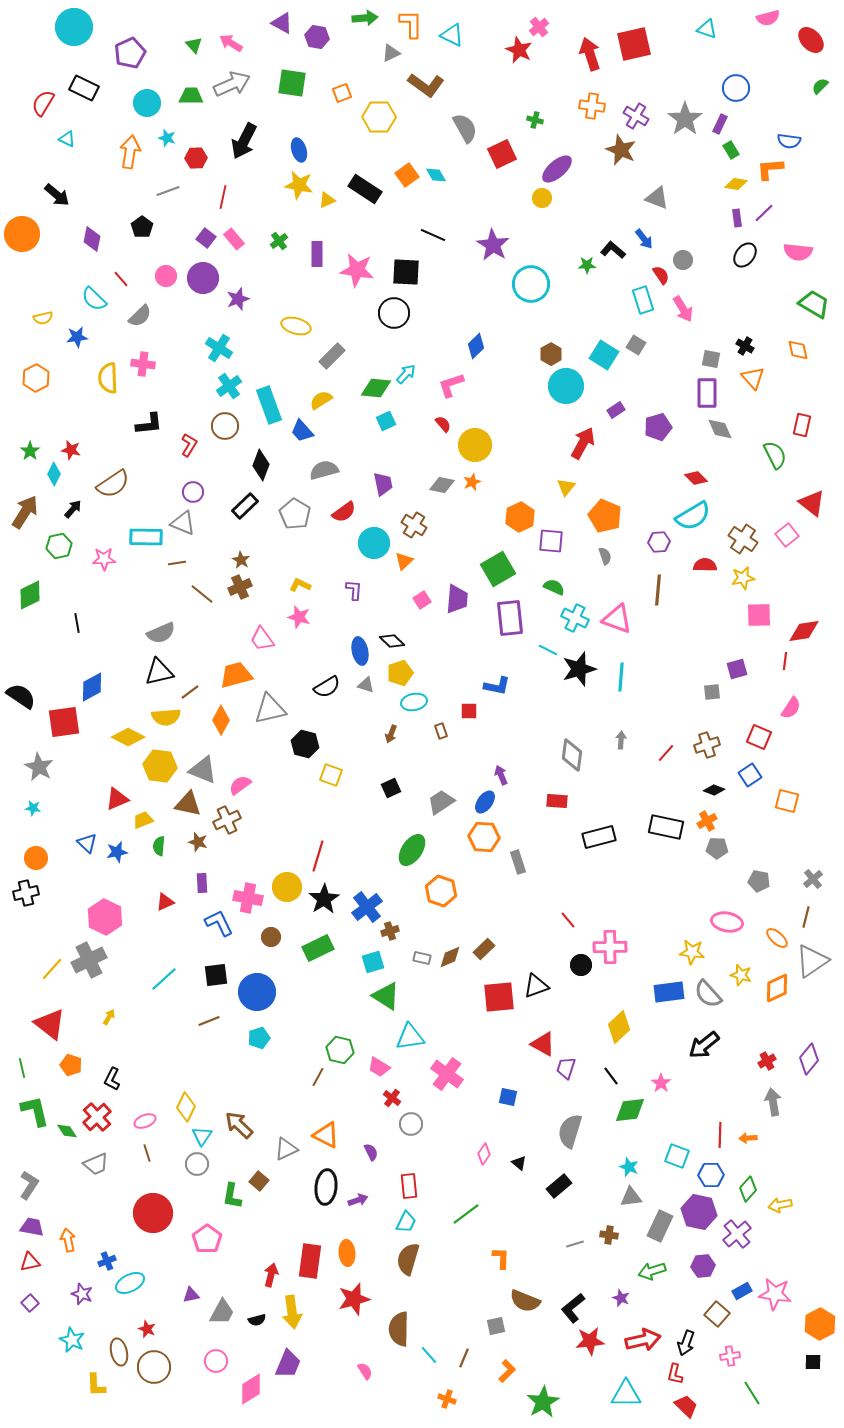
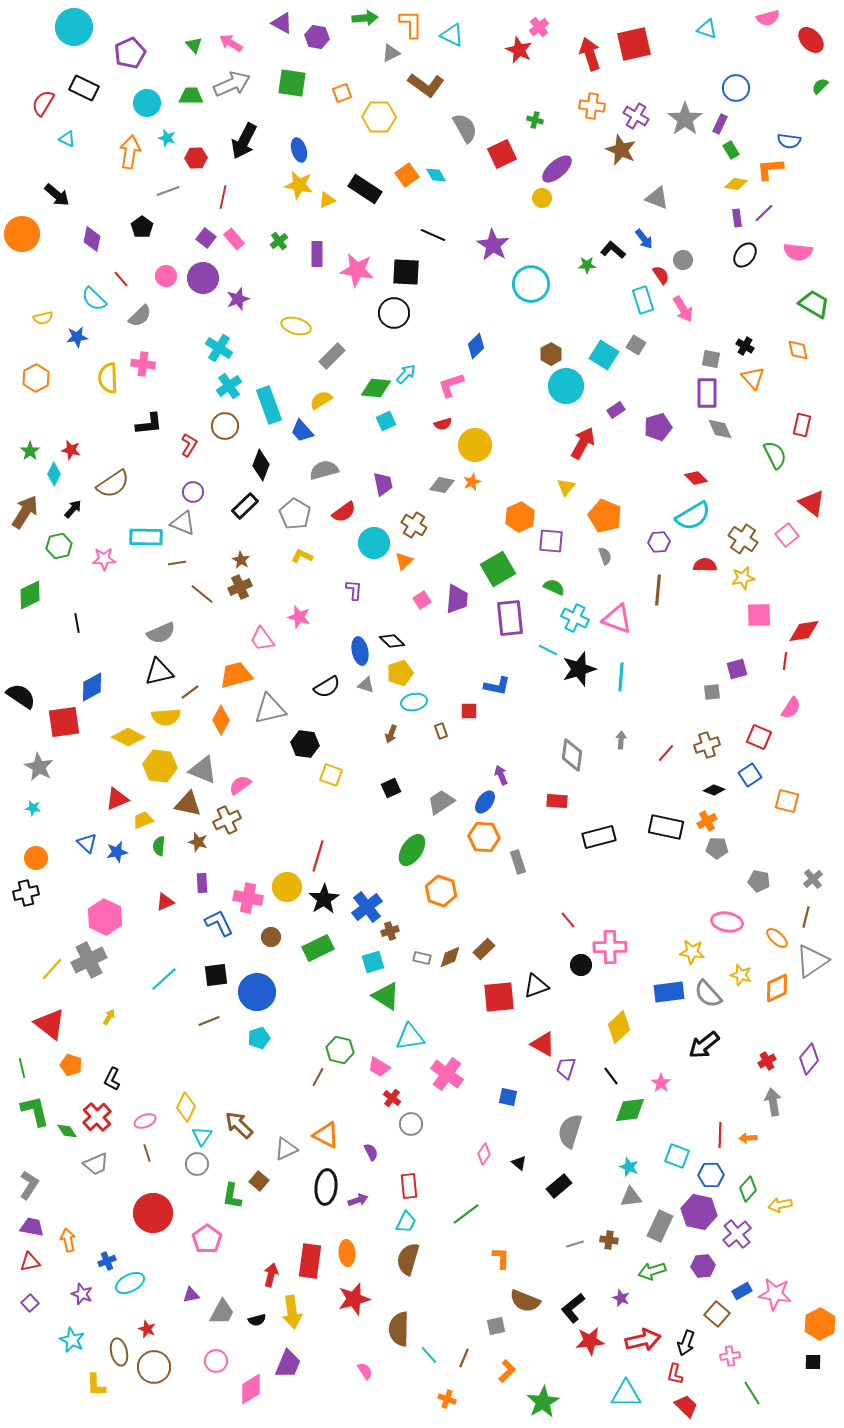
red semicircle at (443, 424): rotated 114 degrees clockwise
yellow L-shape at (300, 585): moved 2 px right, 29 px up
black hexagon at (305, 744): rotated 8 degrees counterclockwise
brown cross at (609, 1235): moved 5 px down
